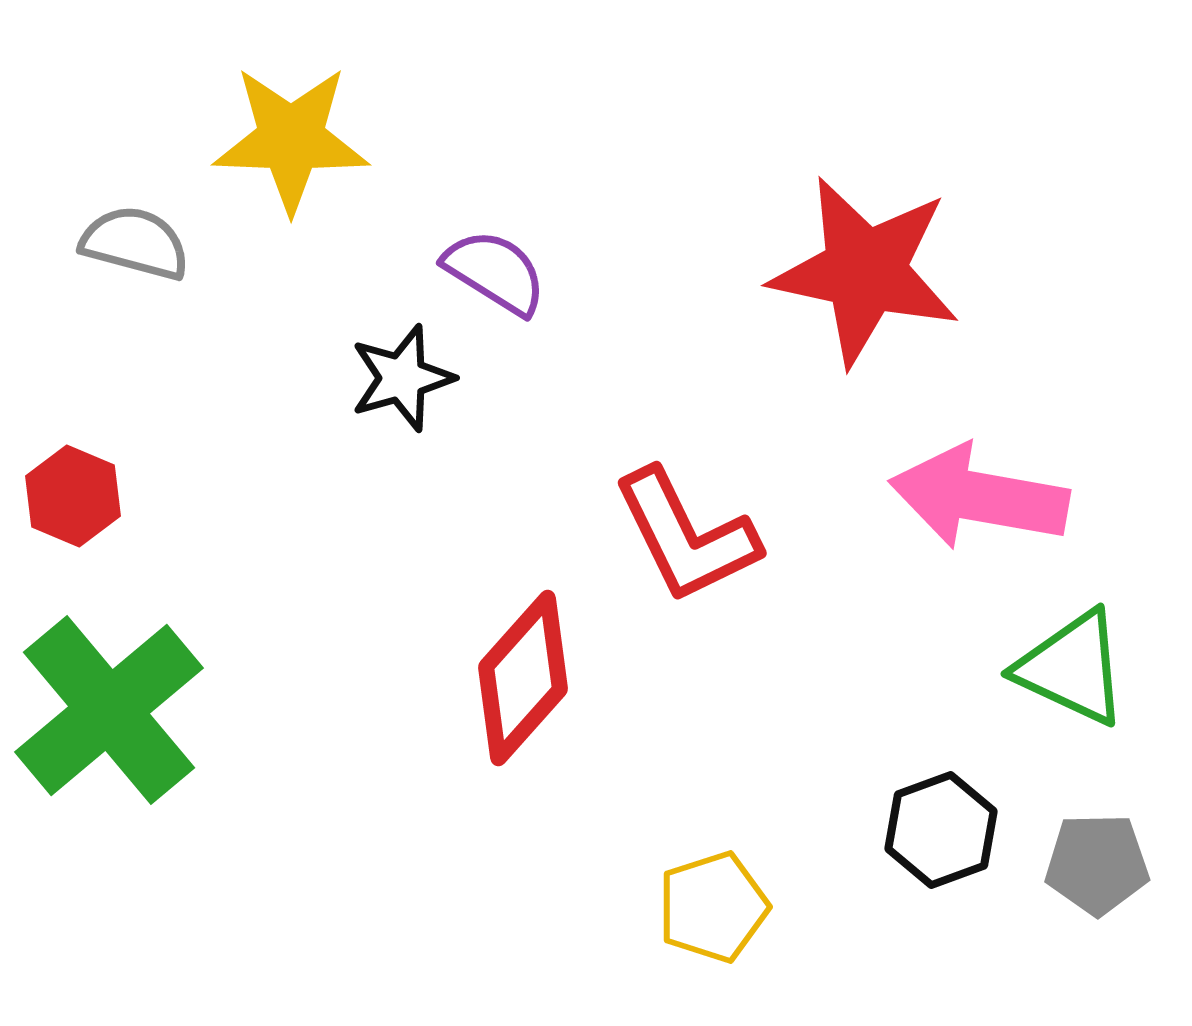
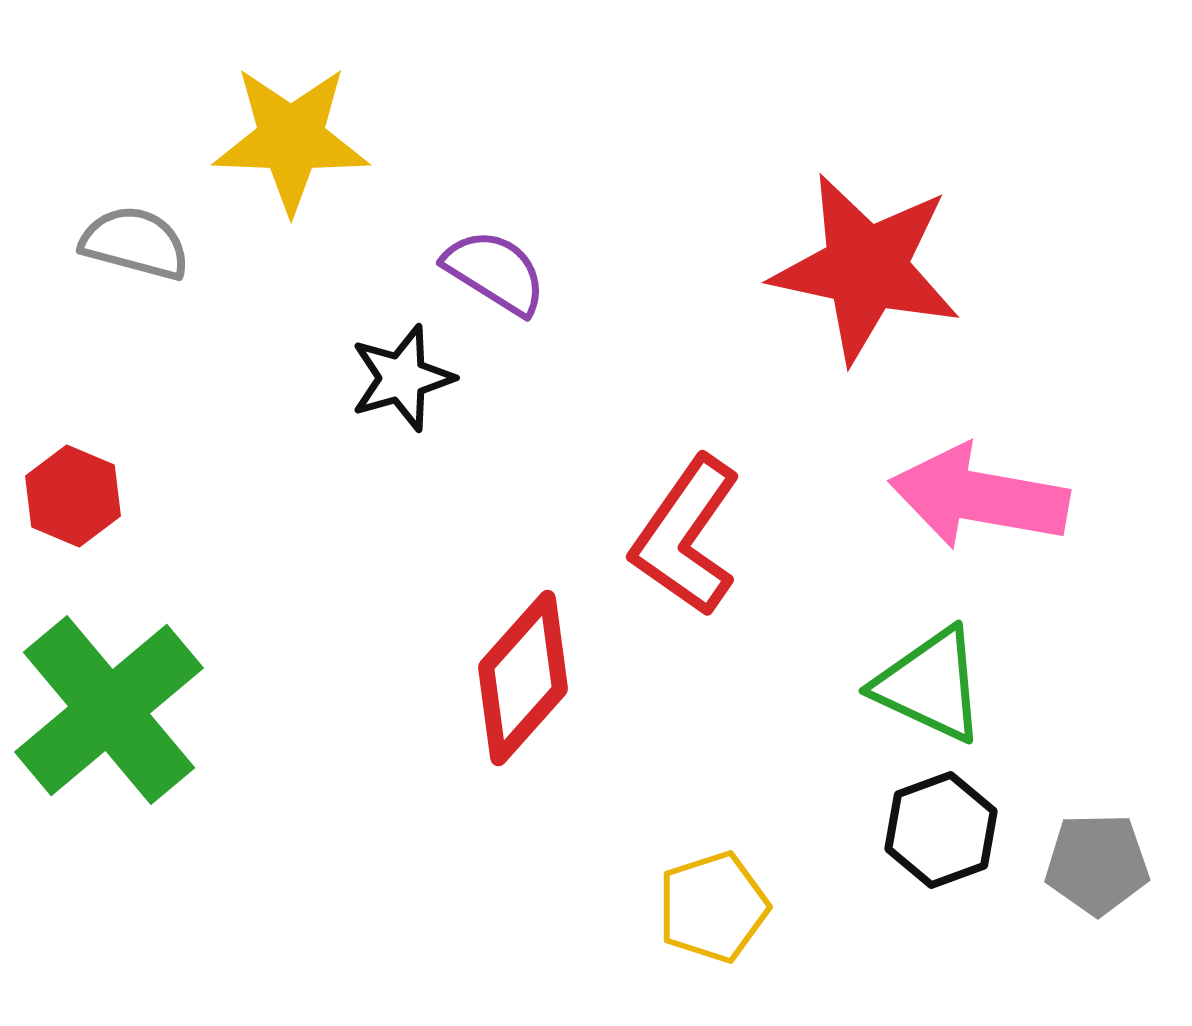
red star: moved 1 px right, 3 px up
red L-shape: rotated 61 degrees clockwise
green triangle: moved 142 px left, 17 px down
